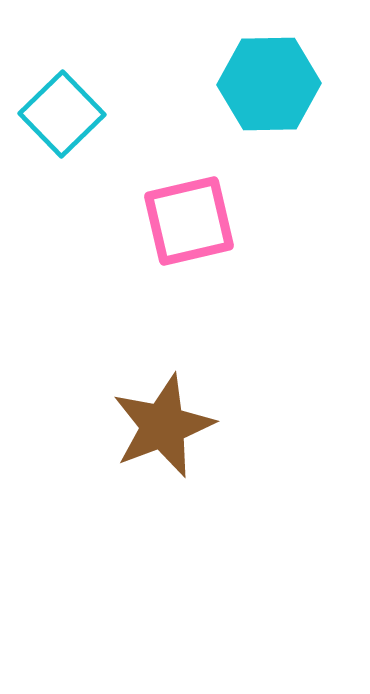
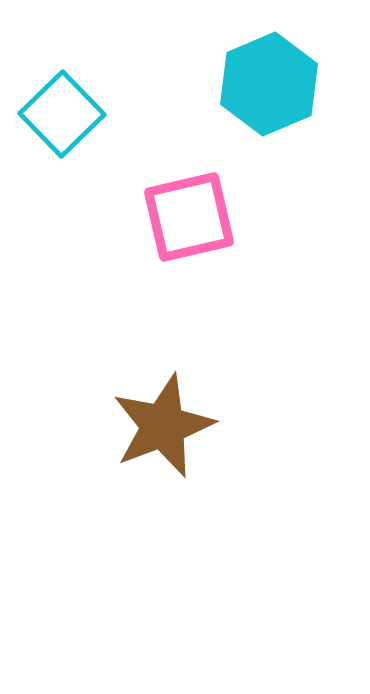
cyan hexagon: rotated 22 degrees counterclockwise
pink square: moved 4 px up
